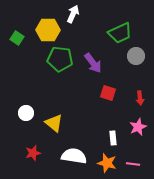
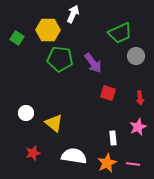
orange star: rotated 30 degrees clockwise
